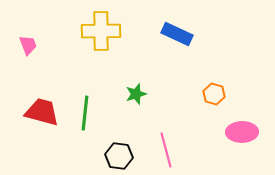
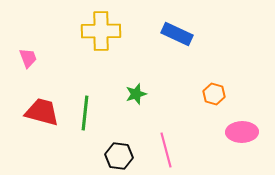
pink trapezoid: moved 13 px down
